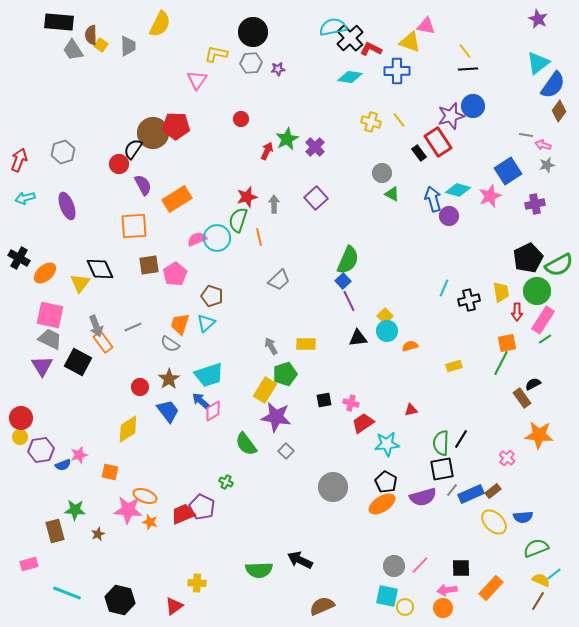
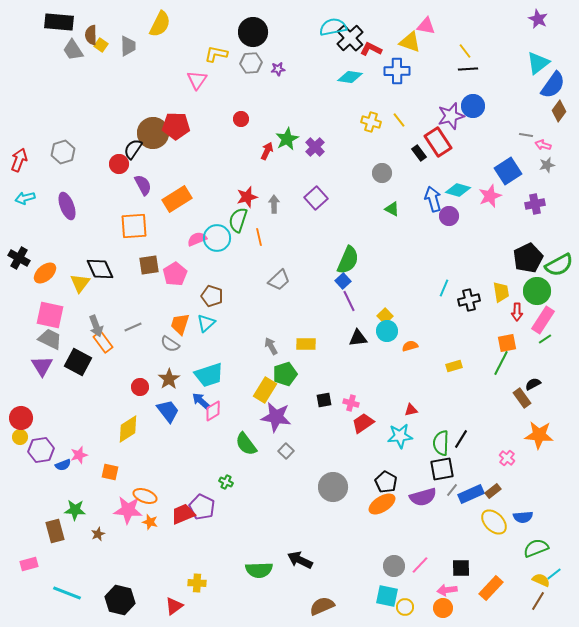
green triangle at (392, 194): moved 15 px down
cyan star at (387, 444): moved 13 px right, 8 px up
